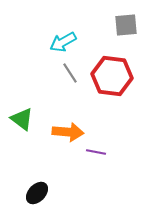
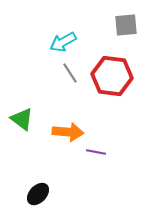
black ellipse: moved 1 px right, 1 px down
